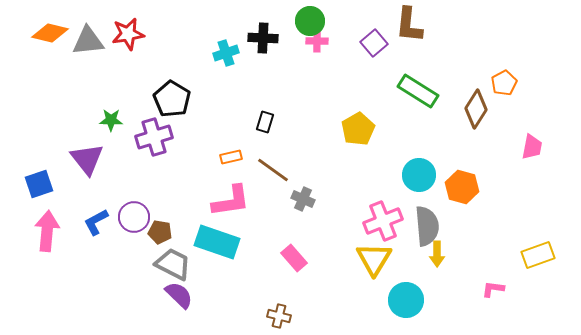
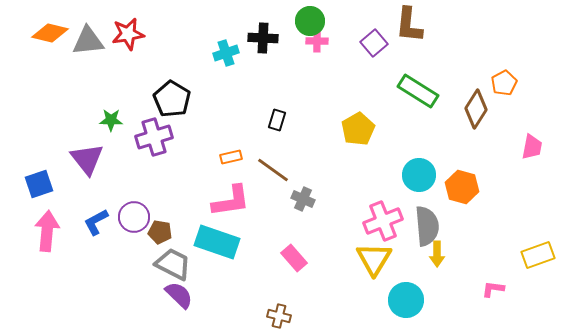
black rectangle at (265, 122): moved 12 px right, 2 px up
